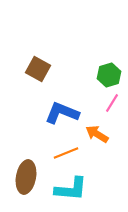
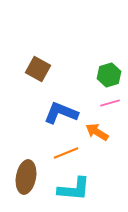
pink line: moved 2 px left; rotated 42 degrees clockwise
blue L-shape: moved 1 px left
orange arrow: moved 2 px up
cyan L-shape: moved 3 px right
